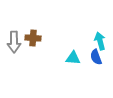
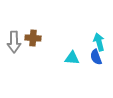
cyan arrow: moved 1 px left, 1 px down
cyan triangle: moved 1 px left
